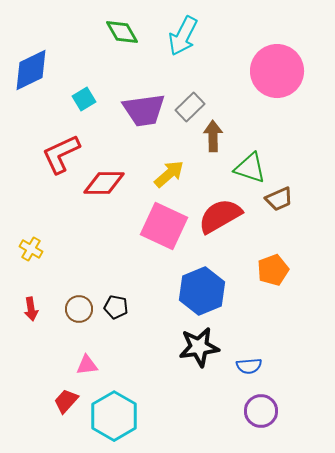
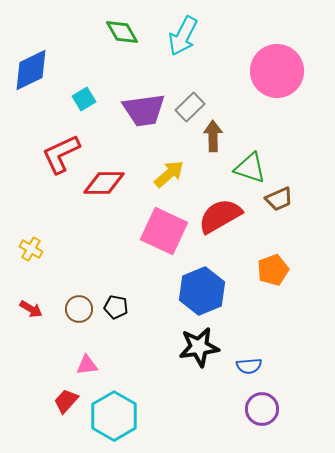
pink square: moved 5 px down
red arrow: rotated 50 degrees counterclockwise
purple circle: moved 1 px right, 2 px up
